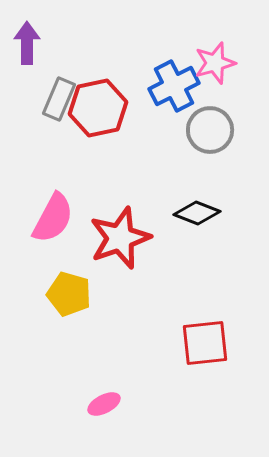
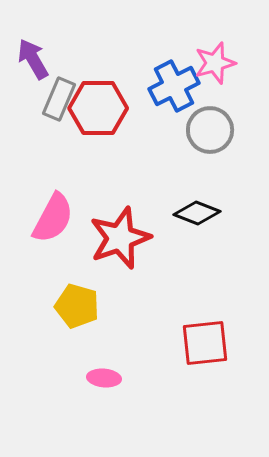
purple arrow: moved 6 px right, 16 px down; rotated 30 degrees counterclockwise
red hexagon: rotated 12 degrees clockwise
yellow pentagon: moved 8 px right, 12 px down
pink ellipse: moved 26 px up; rotated 32 degrees clockwise
